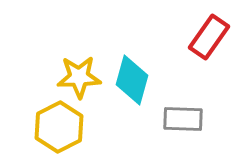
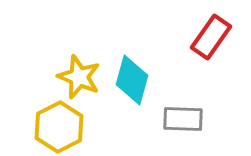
red rectangle: moved 2 px right
yellow star: rotated 24 degrees clockwise
